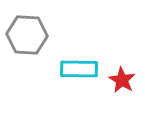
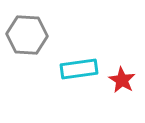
cyan rectangle: rotated 9 degrees counterclockwise
